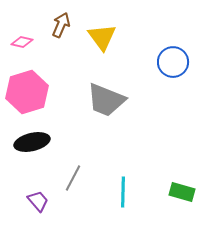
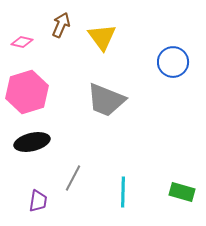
purple trapezoid: rotated 50 degrees clockwise
